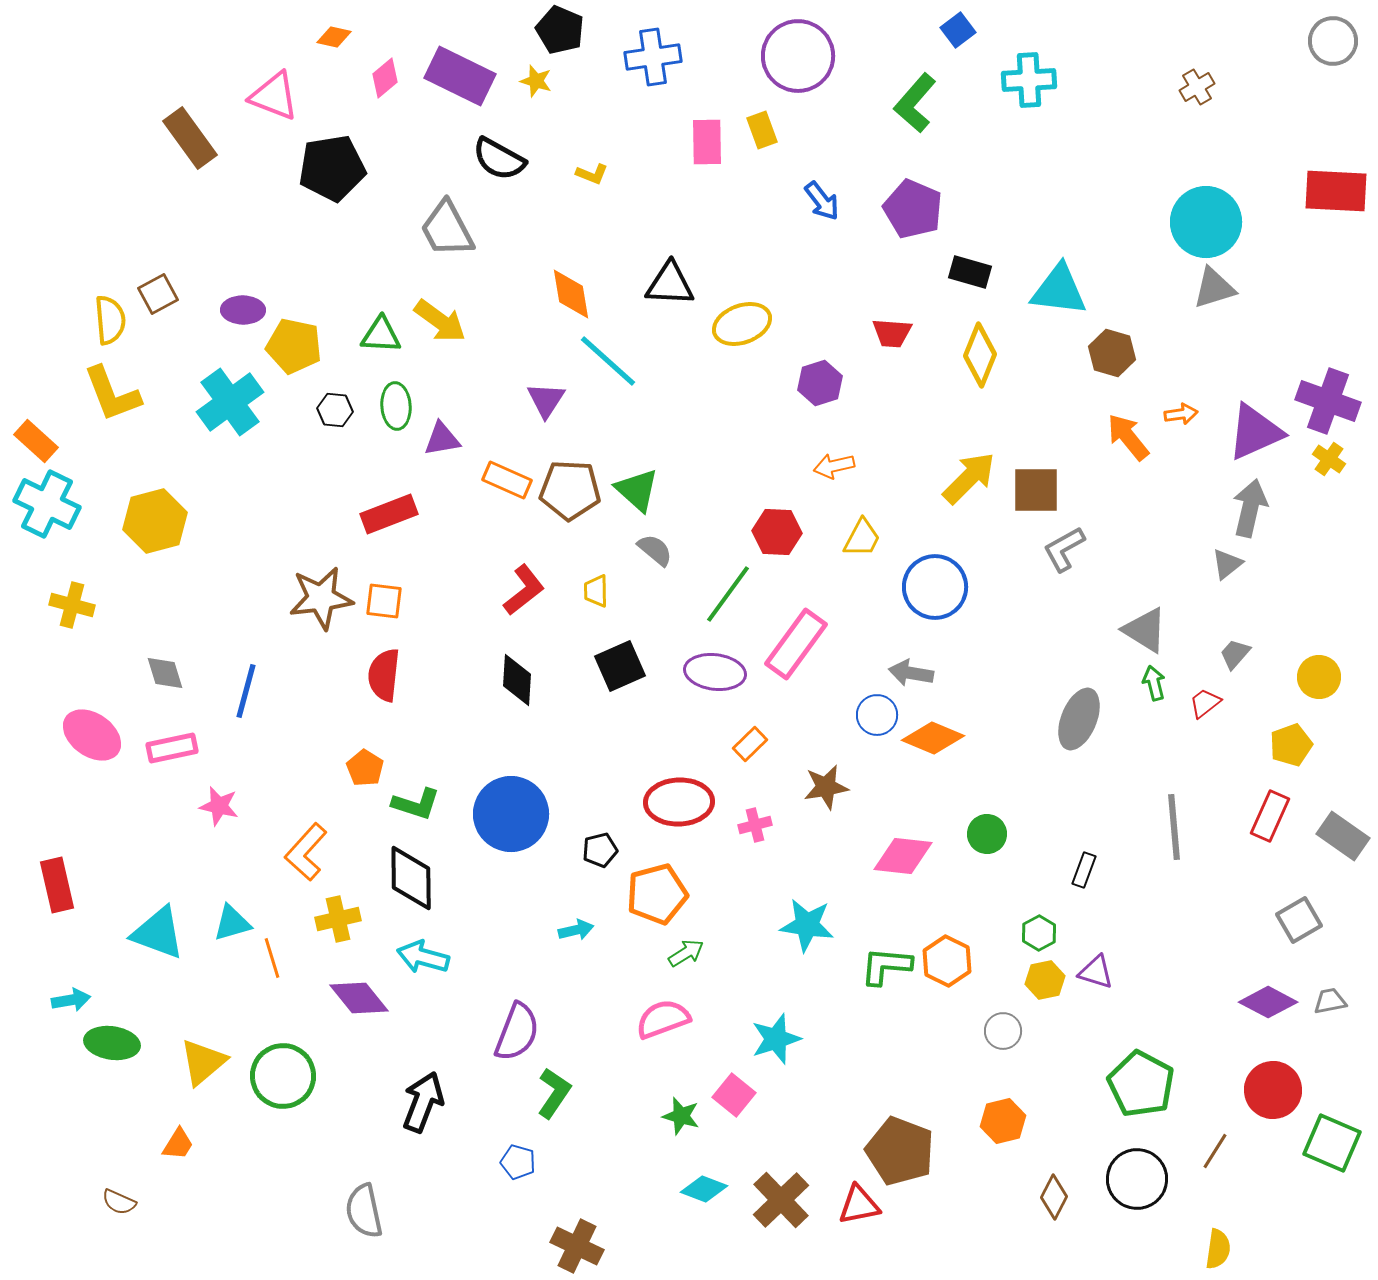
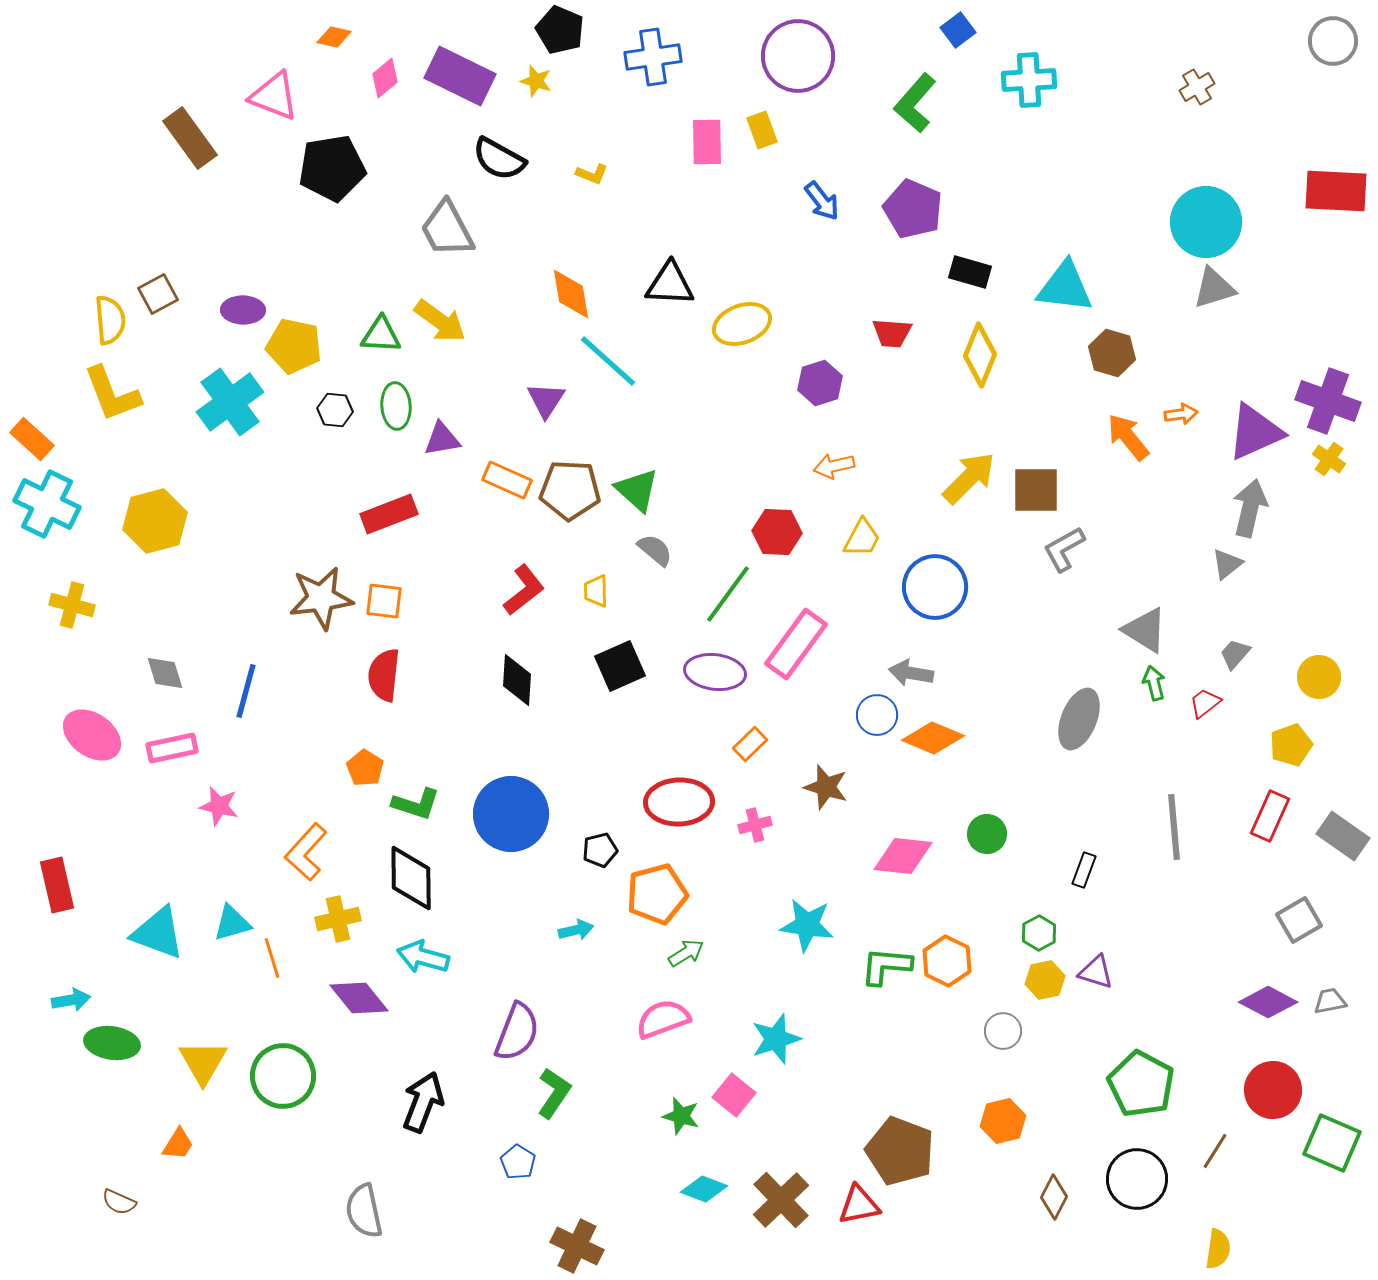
cyan triangle at (1059, 290): moved 6 px right, 3 px up
orange rectangle at (36, 441): moved 4 px left, 2 px up
brown star at (826, 787): rotated 27 degrees clockwise
yellow triangle at (203, 1062): rotated 20 degrees counterclockwise
blue pentagon at (518, 1162): rotated 16 degrees clockwise
